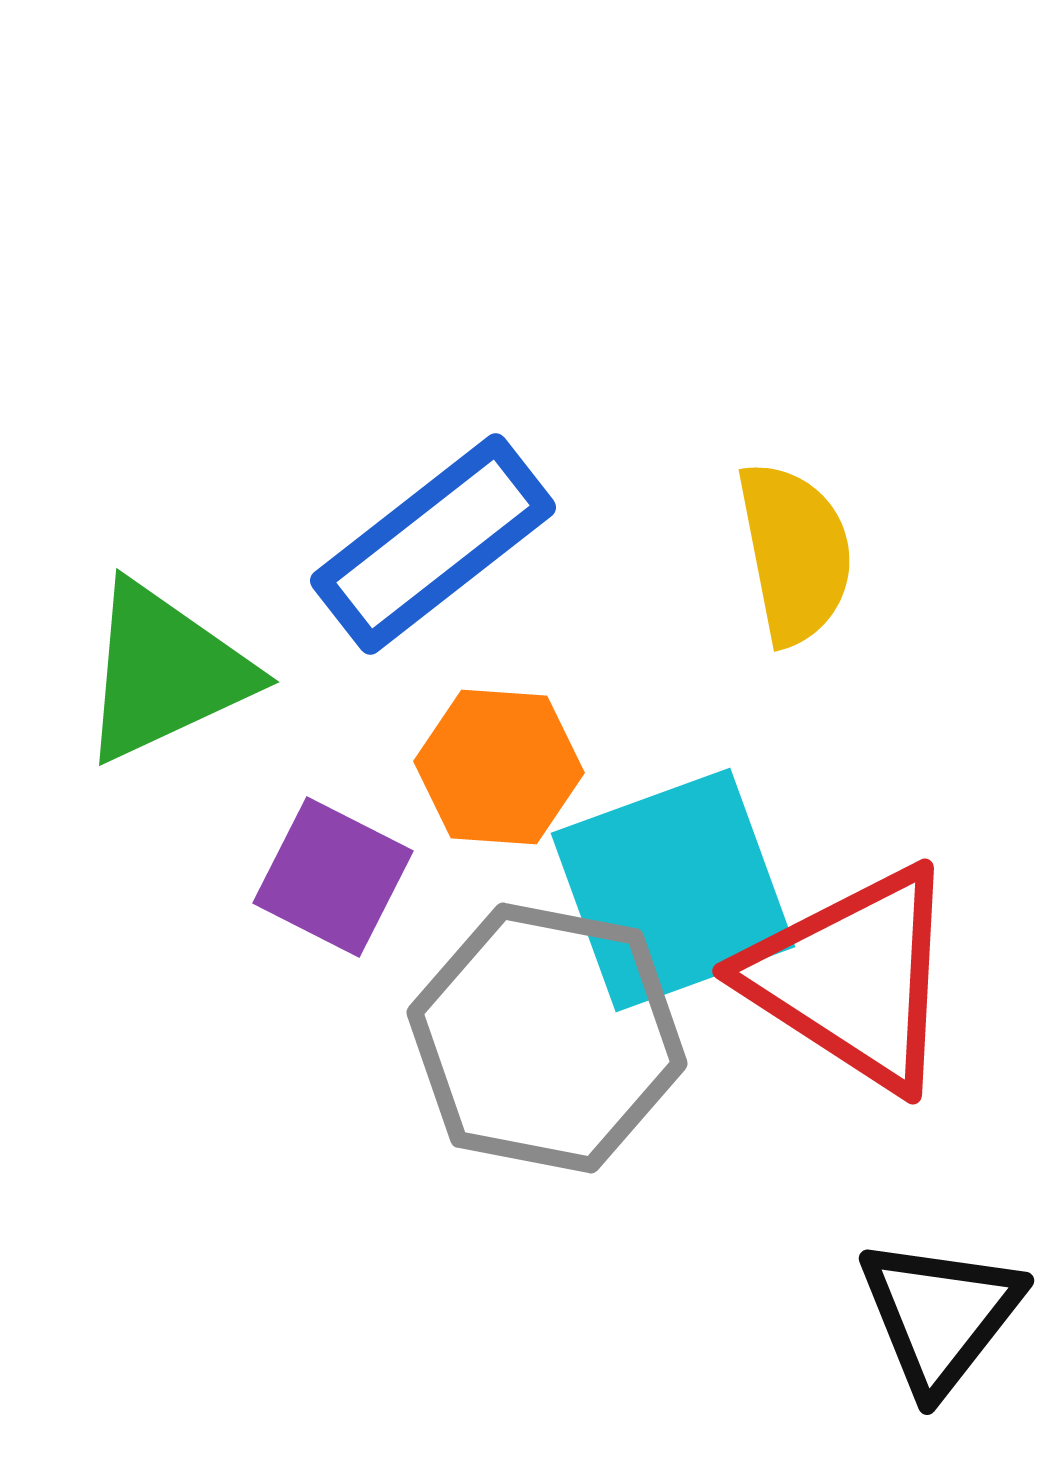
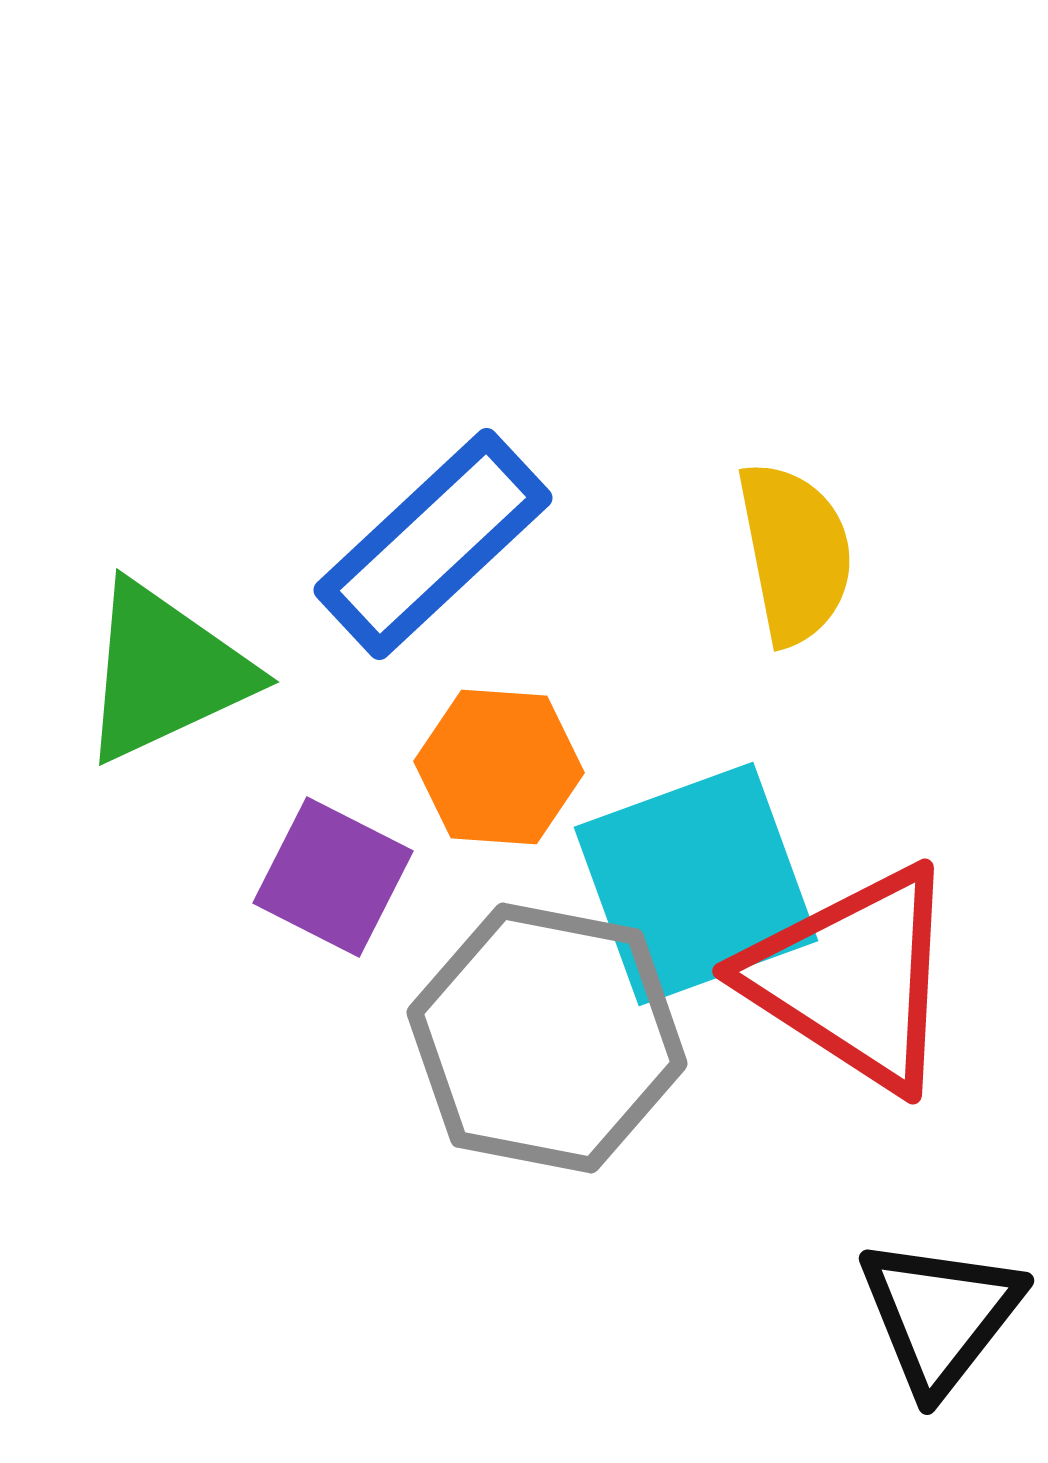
blue rectangle: rotated 5 degrees counterclockwise
cyan square: moved 23 px right, 6 px up
